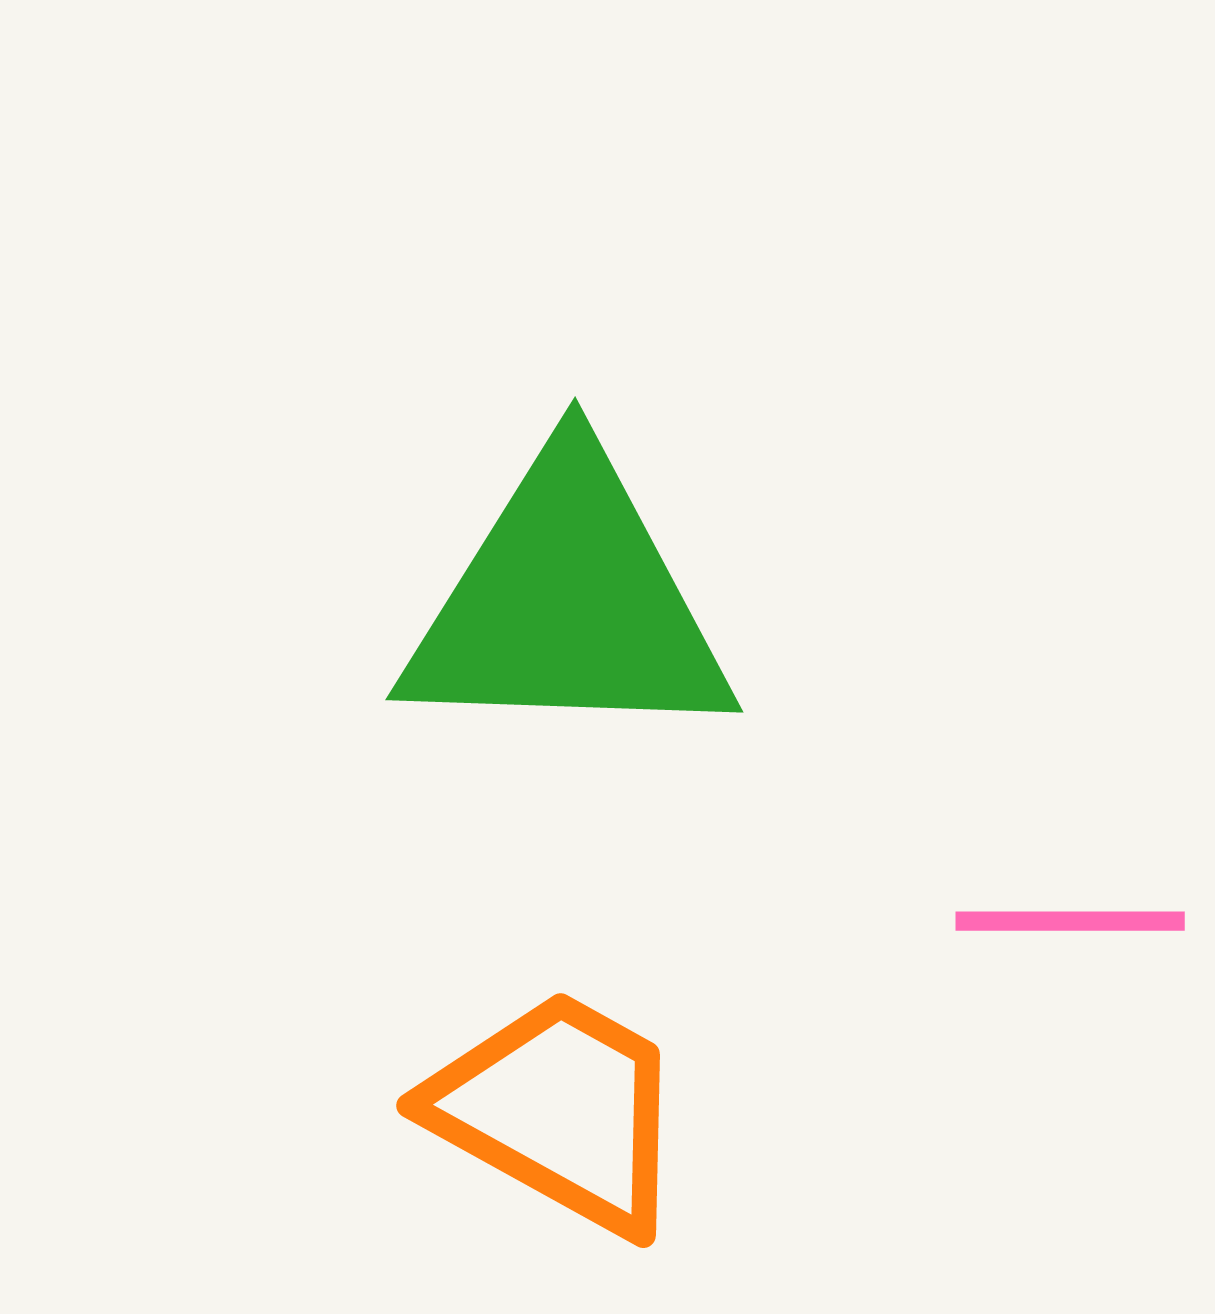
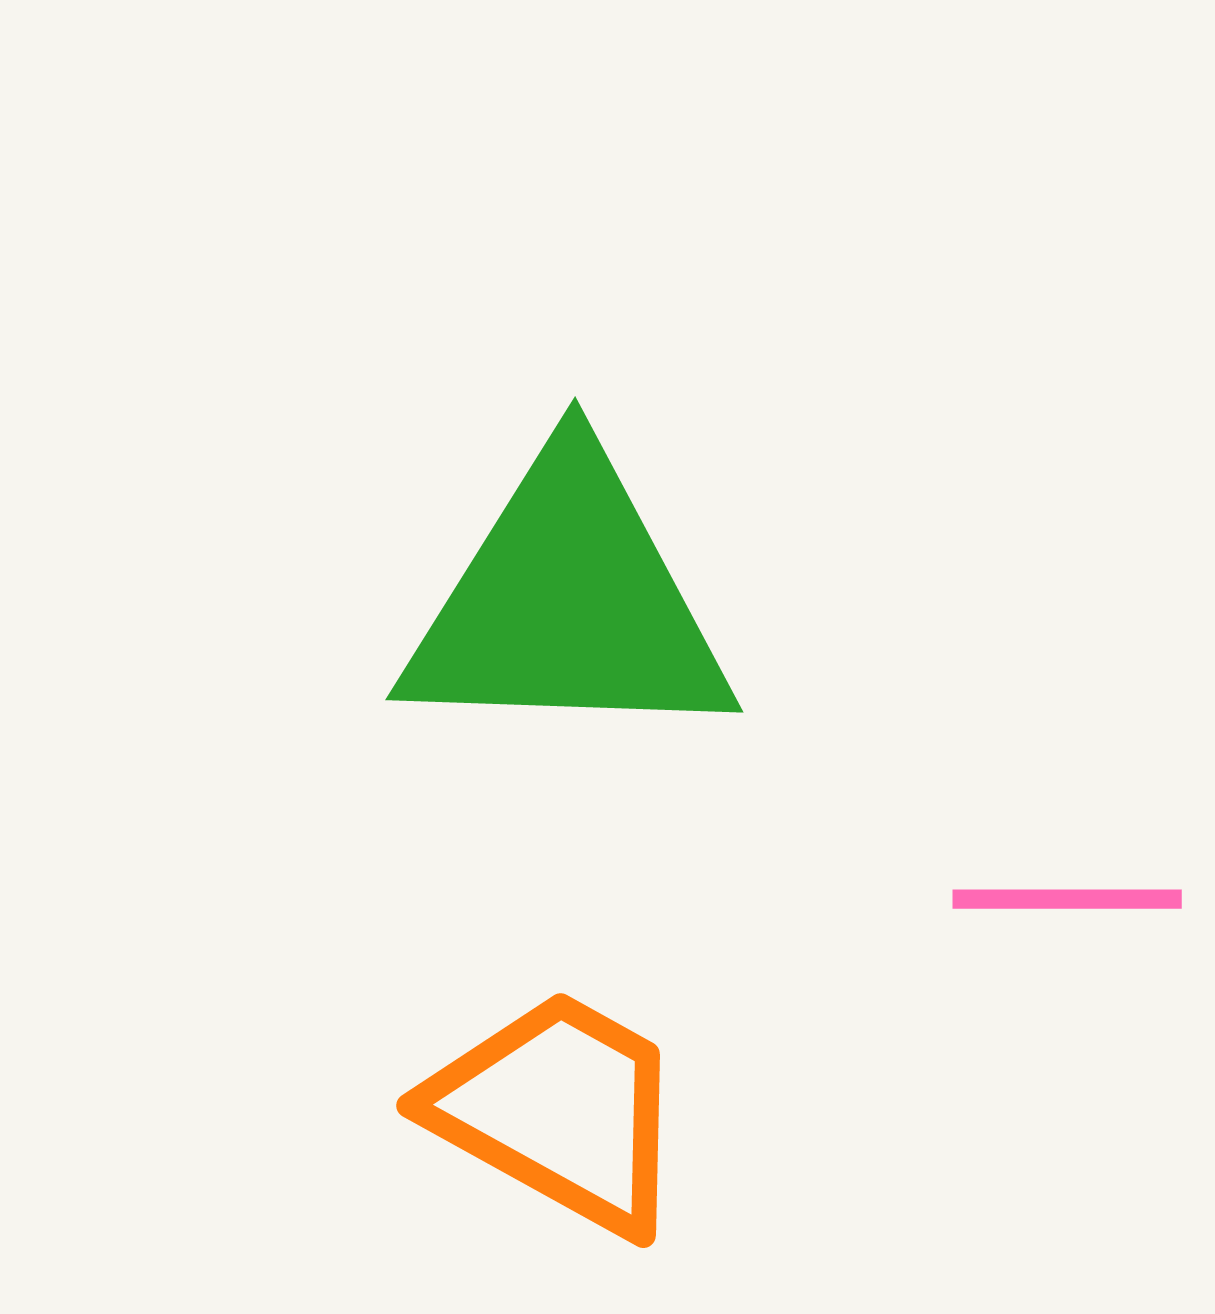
pink line: moved 3 px left, 22 px up
